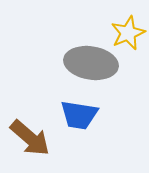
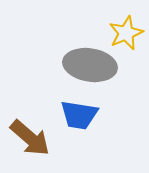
yellow star: moved 2 px left
gray ellipse: moved 1 px left, 2 px down
